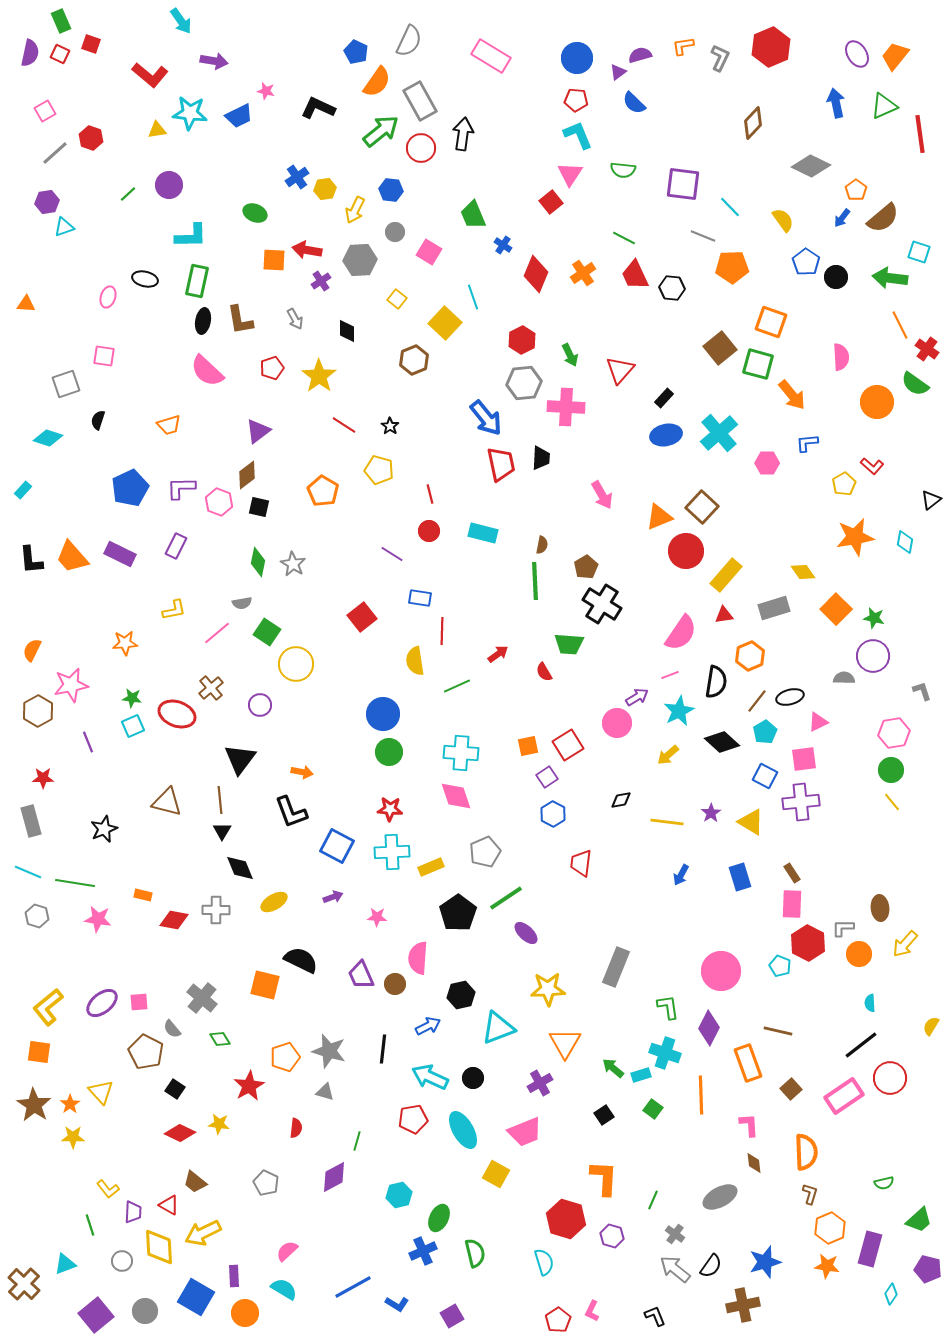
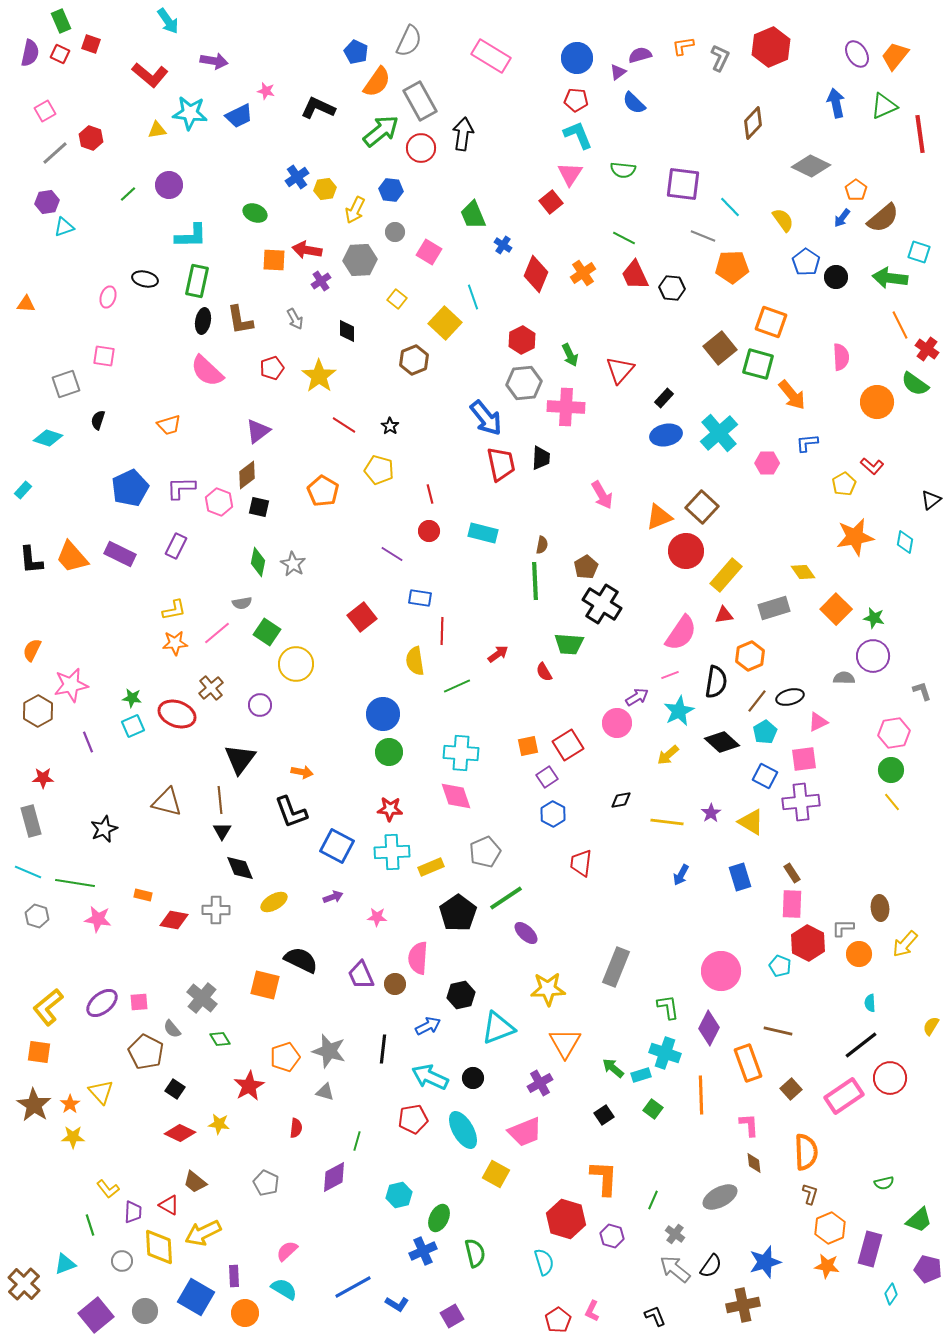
cyan arrow at (181, 21): moved 13 px left
orange star at (125, 643): moved 50 px right
